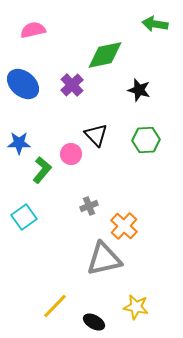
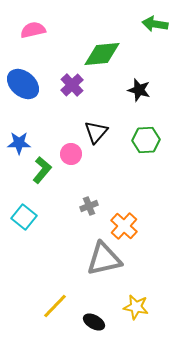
green diamond: moved 3 px left, 1 px up; rotated 6 degrees clockwise
black triangle: moved 3 px up; rotated 25 degrees clockwise
cyan square: rotated 15 degrees counterclockwise
